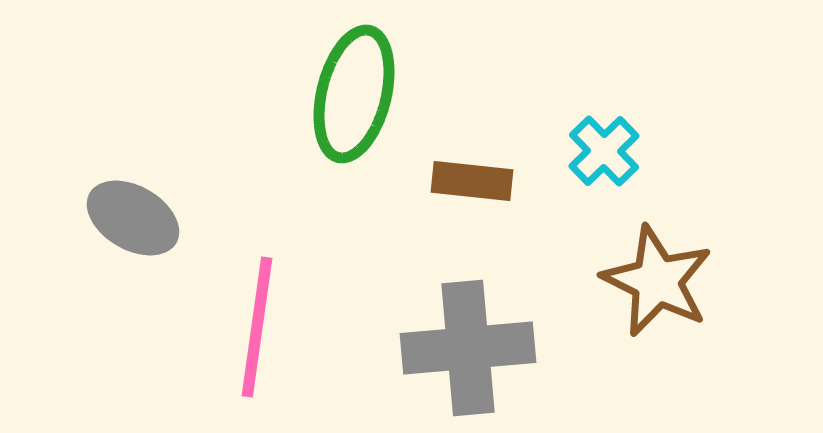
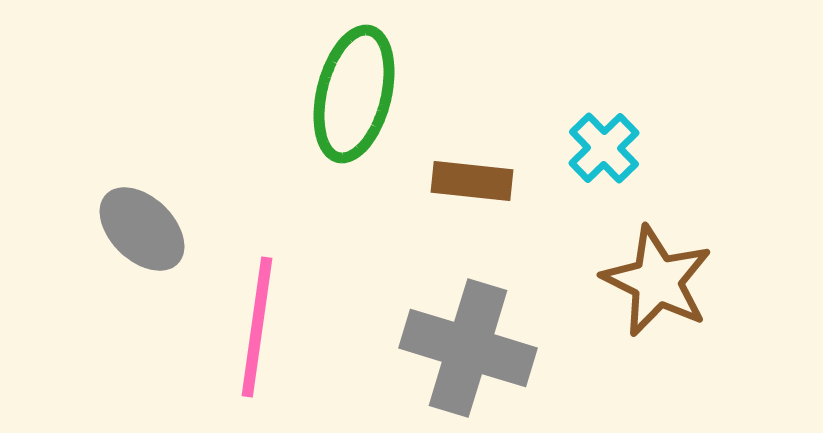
cyan cross: moved 3 px up
gray ellipse: moved 9 px right, 11 px down; rotated 14 degrees clockwise
gray cross: rotated 22 degrees clockwise
